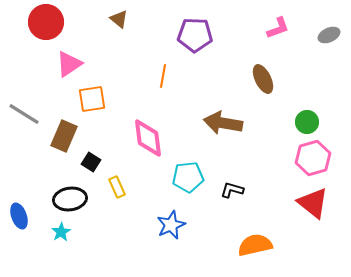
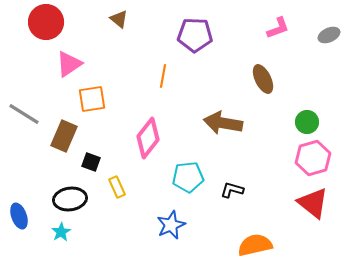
pink diamond: rotated 45 degrees clockwise
black square: rotated 12 degrees counterclockwise
